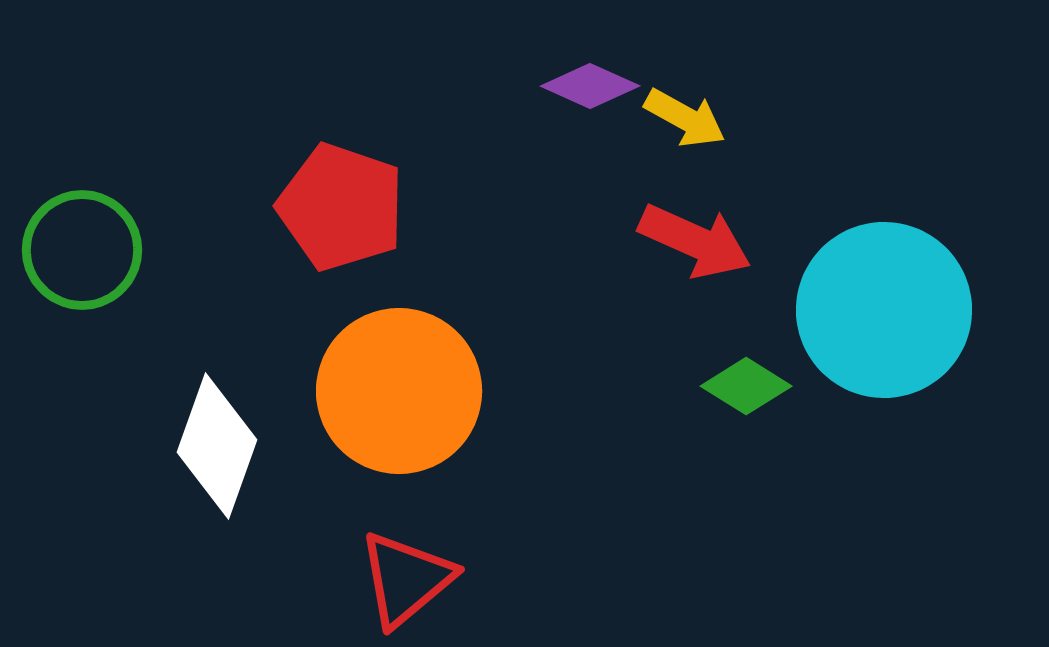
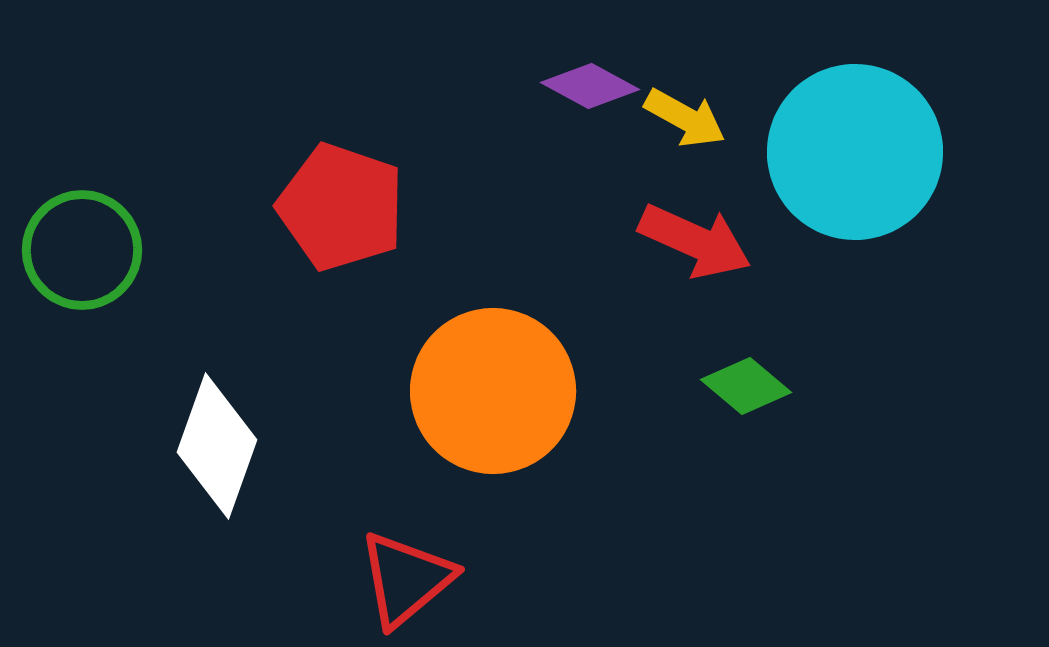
purple diamond: rotated 4 degrees clockwise
cyan circle: moved 29 px left, 158 px up
green diamond: rotated 8 degrees clockwise
orange circle: moved 94 px right
